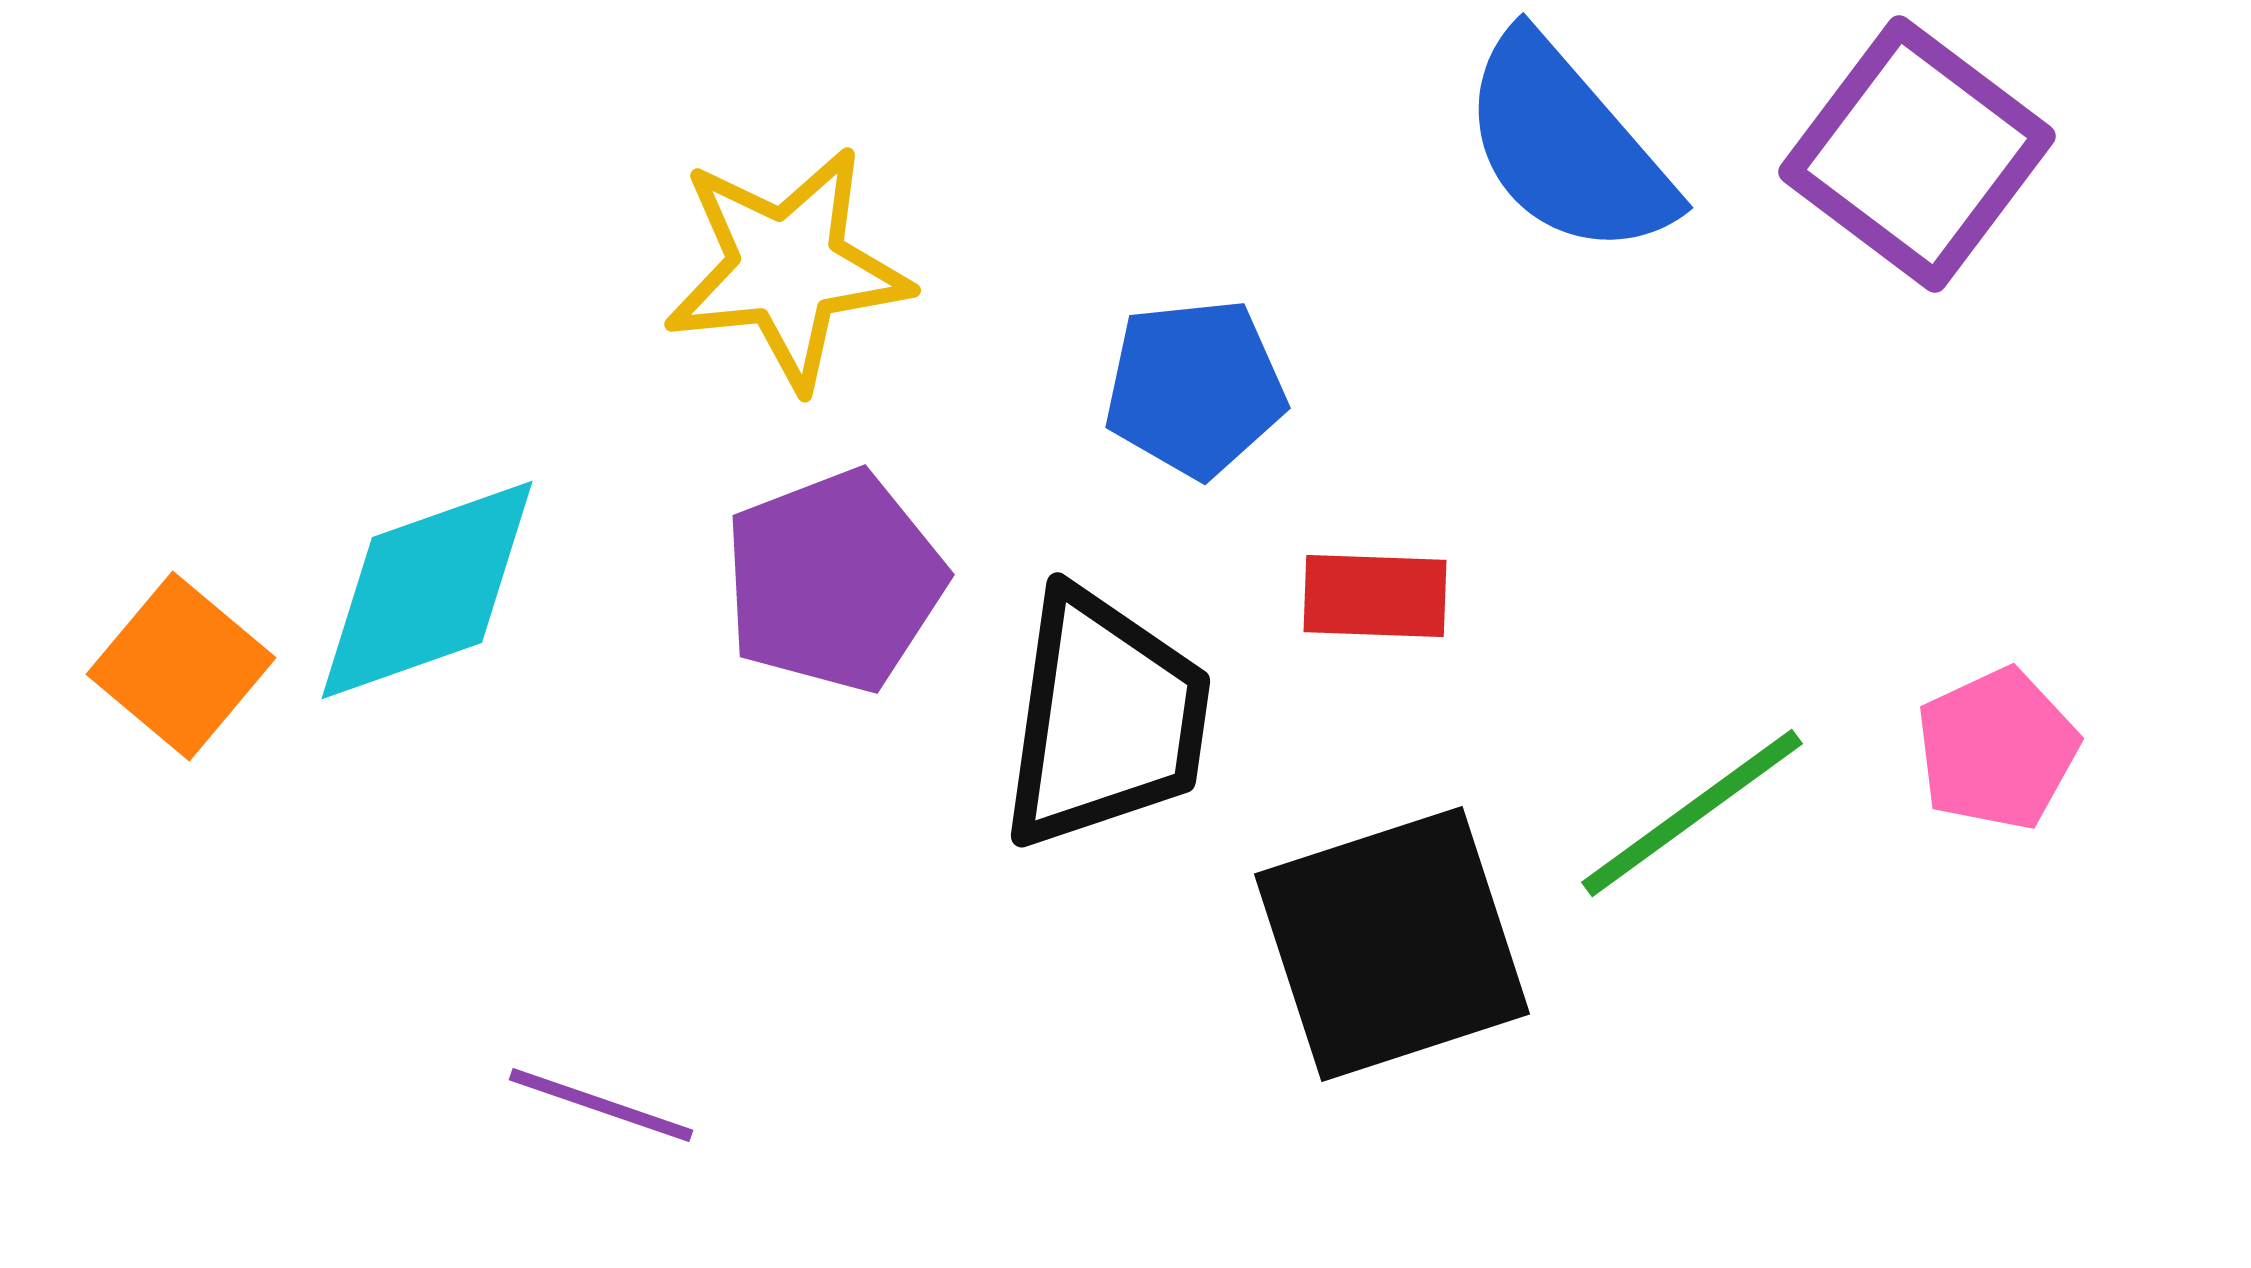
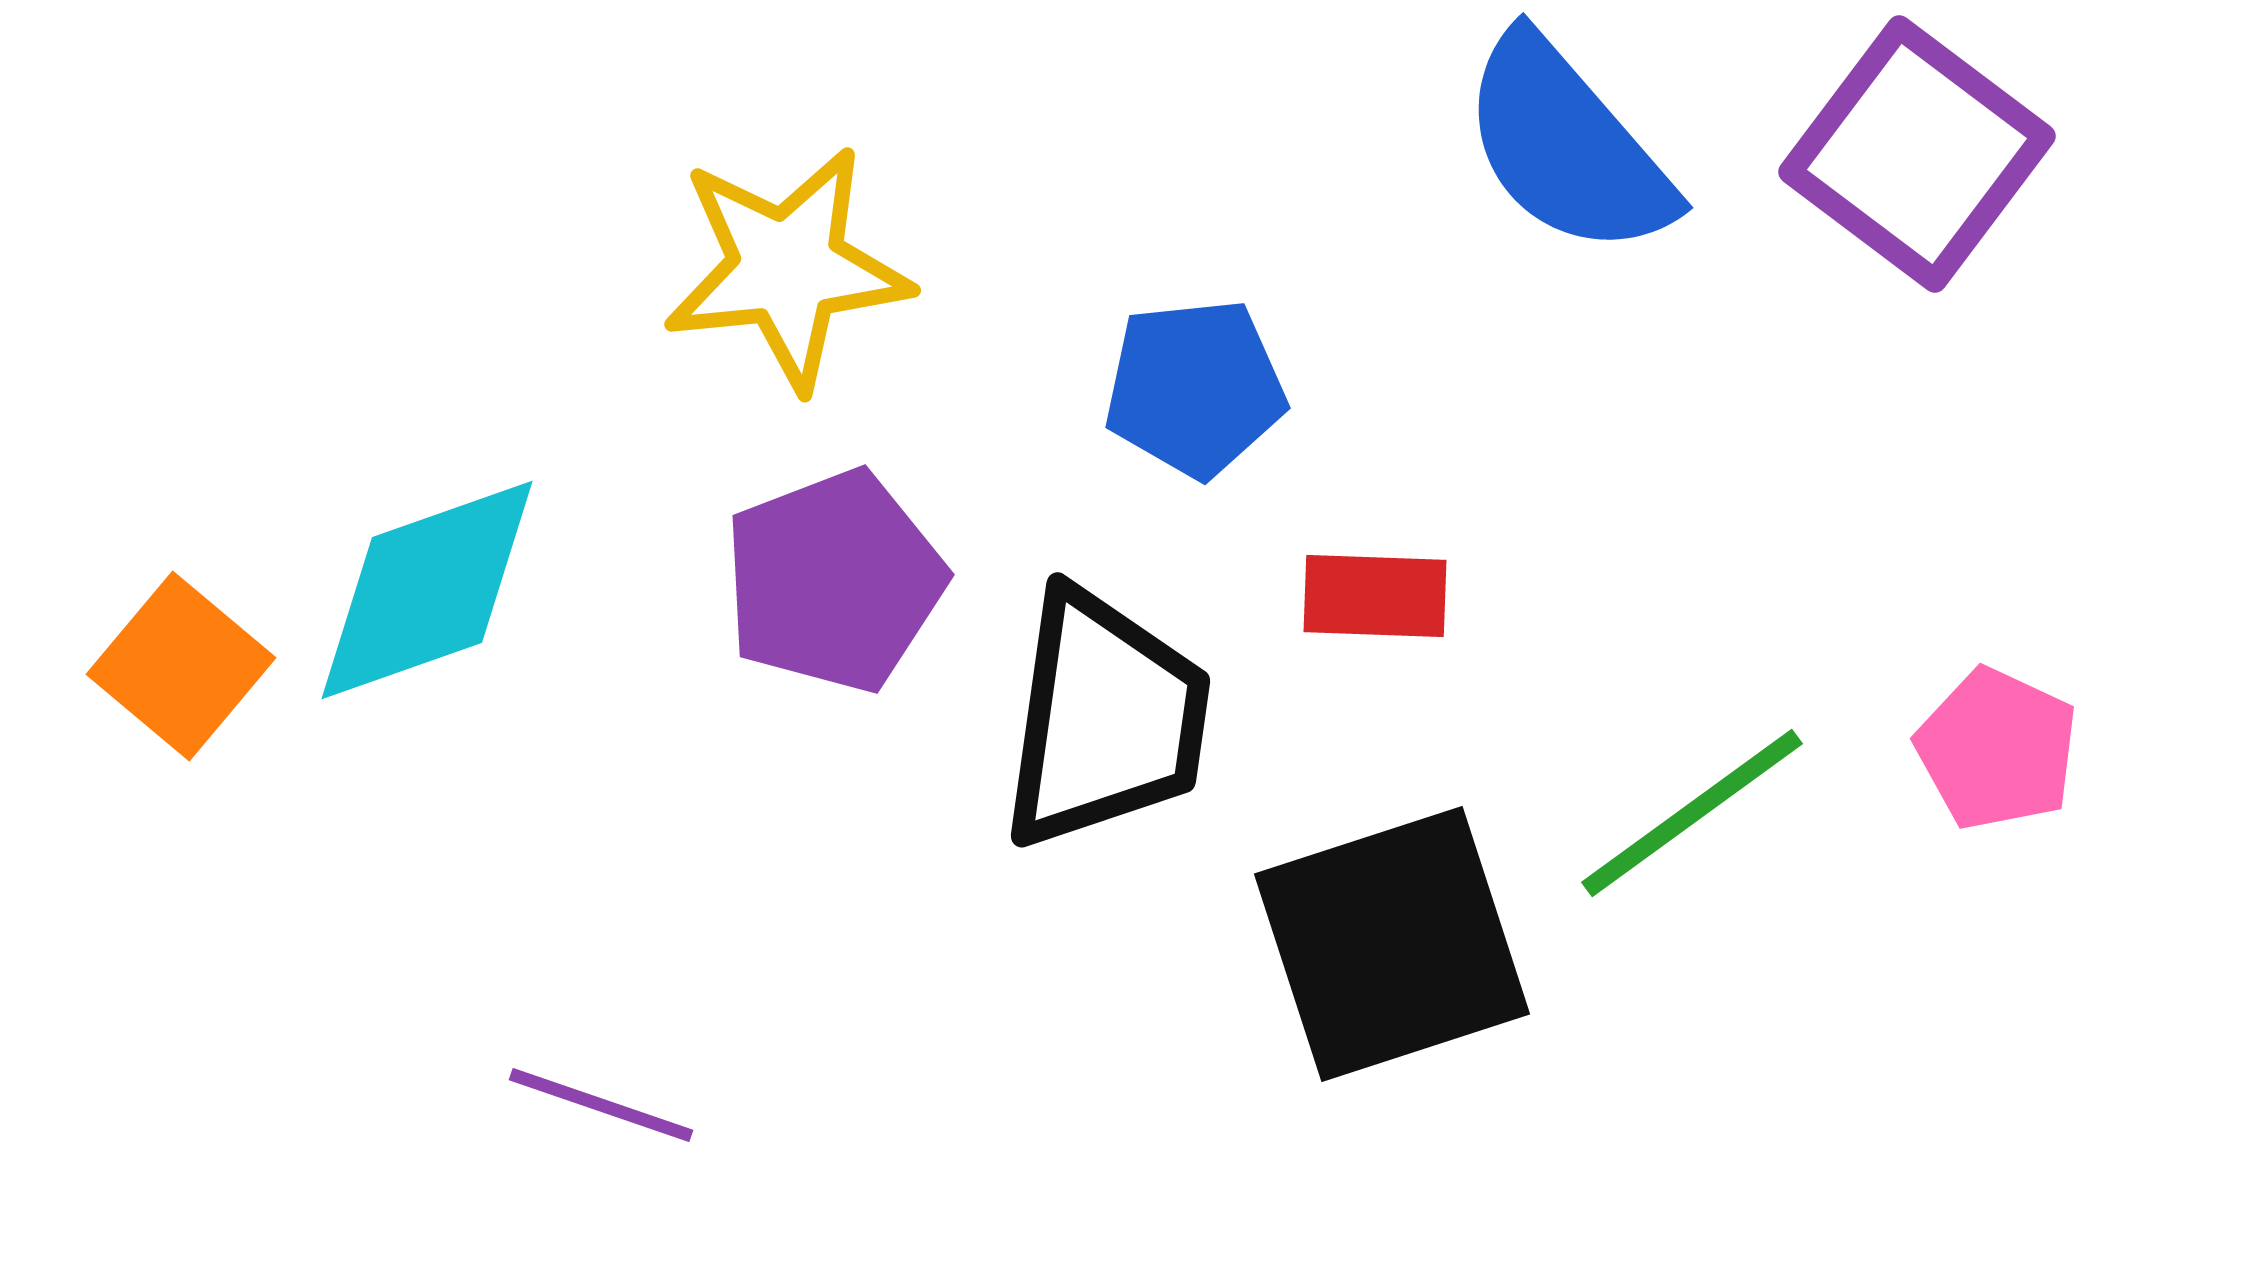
pink pentagon: rotated 22 degrees counterclockwise
